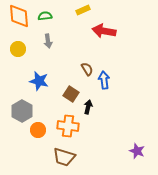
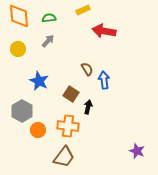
green semicircle: moved 4 px right, 2 px down
gray arrow: rotated 128 degrees counterclockwise
blue star: rotated 12 degrees clockwise
brown trapezoid: rotated 70 degrees counterclockwise
